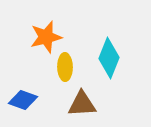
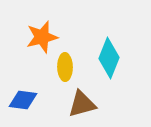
orange star: moved 4 px left
blue diamond: rotated 12 degrees counterclockwise
brown triangle: rotated 12 degrees counterclockwise
